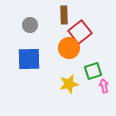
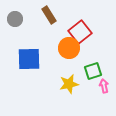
brown rectangle: moved 15 px left; rotated 30 degrees counterclockwise
gray circle: moved 15 px left, 6 px up
